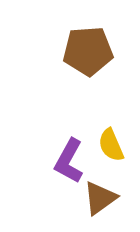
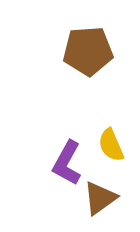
purple L-shape: moved 2 px left, 2 px down
